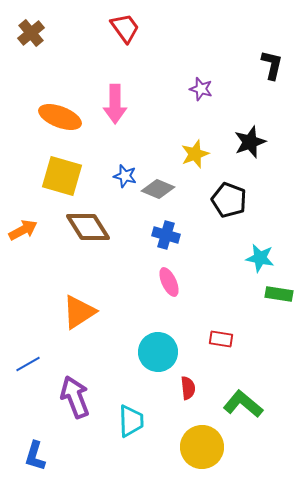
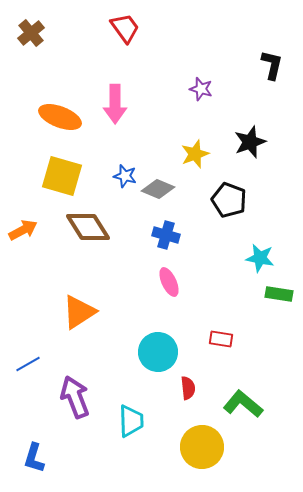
blue L-shape: moved 1 px left, 2 px down
